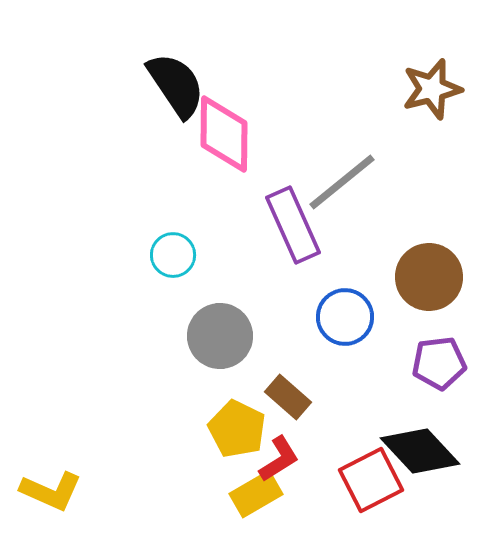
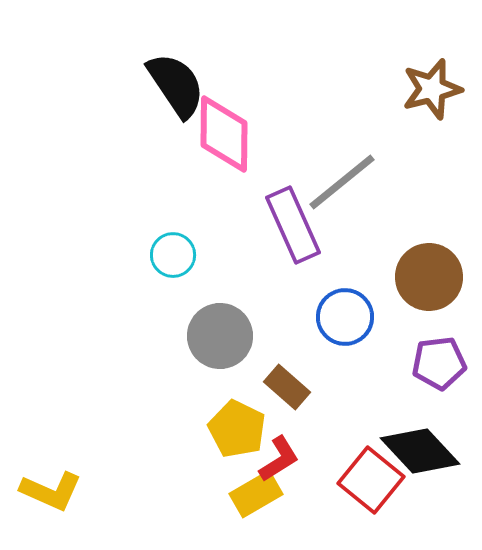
brown rectangle: moved 1 px left, 10 px up
red square: rotated 24 degrees counterclockwise
